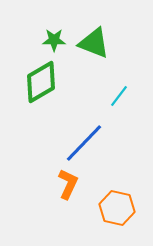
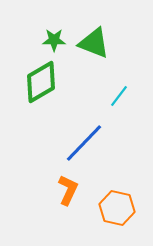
orange L-shape: moved 6 px down
